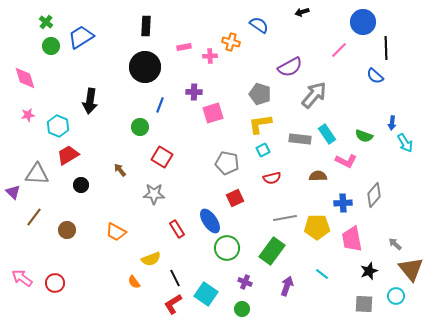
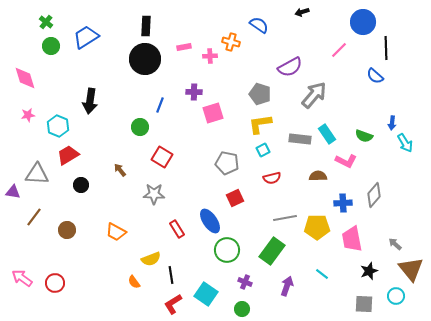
blue trapezoid at (81, 37): moved 5 px right
black circle at (145, 67): moved 8 px up
purple triangle at (13, 192): rotated 35 degrees counterclockwise
green circle at (227, 248): moved 2 px down
black line at (175, 278): moved 4 px left, 3 px up; rotated 18 degrees clockwise
